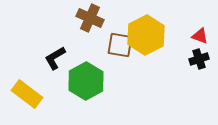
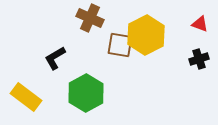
red triangle: moved 12 px up
green hexagon: moved 12 px down
yellow rectangle: moved 1 px left, 3 px down
